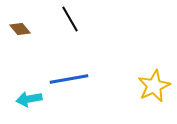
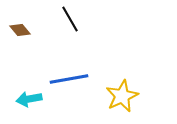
brown diamond: moved 1 px down
yellow star: moved 32 px left, 10 px down
